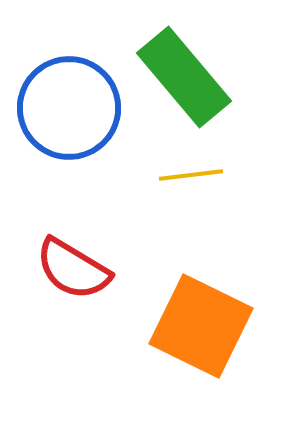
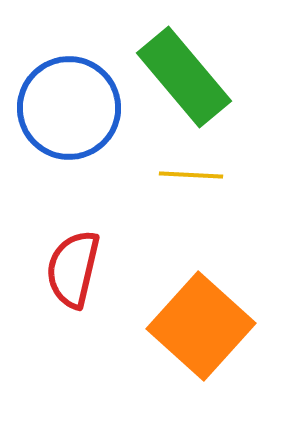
yellow line: rotated 10 degrees clockwise
red semicircle: rotated 72 degrees clockwise
orange square: rotated 16 degrees clockwise
